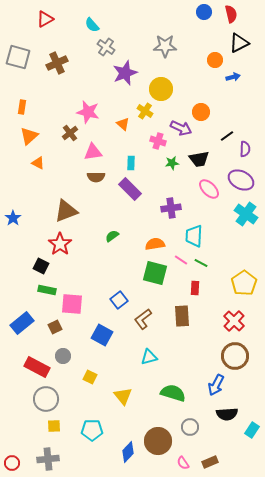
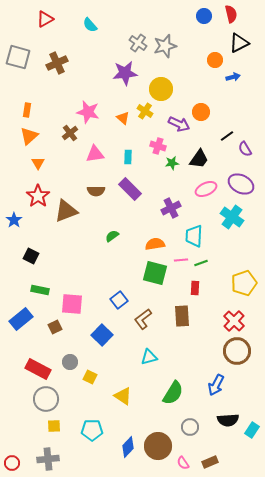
blue circle at (204, 12): moved 4 px down
cyan semicircle at (92, 25): moved 2 px left
gray star at (165, 46): rotated 15 degrees counterclockwise
gray cross at (106, 47): moved 32 px right, 4 px up
purple star at (125, 73): rotated 15 degrees clockwise
orange rectangle at (22, 107): moved 5 px right, 3 px down
orange triangle at (123, 124): moved 6 px up
purple arrow at (181, 128): moved 2 px left, 4 px up
pink cross at (158, 141): moved 5 px down
purple semicircle at (245, 149): rotated 147 degrees clockwise
pink triangle at (93, 152): moved 2 px right, 2 px down
black trapezoid at (199, 159): rotated 45 degrees counterclockwise
orange triangle at (38, 163): rotated 32 degrees clockwise
cyan rectangle at (131, 163): moved 3 px left, 6 px up
brown semicircle at (96, 177): moved 14 px down
purple ellipse at (241, 180): moved 4 px down
pink ellipse at (209, 189): moved 3 px left; rotated 70 degrees counterclockwise
purple cross at (171, 208): rotated 18 degrees counterclockwise
cyan cross at (246, 214): moved 14 px left, 3 px down
blue star at (13, 218): moved 1 px right, 2 px down
red star at (60, 244): moved 22 px left, 48 px up
pink line at (181, 260): rotated 40 degrees counterclockwise
green line at (201, 263): rotated 48 degrees counterclockwise
black square at (41, 266): moved 10 px left, 10 px up
yellow pentagon at (244, 283): rotated 15 degrees clockwise
green rectangle at (47, 290): moved 7 px left
blue rectangle at (22, 323): moved 1 px left, 4 px up
blue square at (102, 335): rotated 15 degrees clockwise
gray circle at (63, 356): moved 7 px right, 6 px down
brown circle at (235, 356): moved 2 px right, 5 px up
red rectangle at (37, 367): moved 1 px right, 2 px down
green semicircle at (173, 393): rotated 105 degrees clockwise
yellow triangle at (123, 396): rotated 18 degrees counterclockwise
black semicircle at (227, 414): moved 1 px right, 6 px down
brown circle at (158, 441): moved 5 px down
blue diamond at (128, 452): moved 5 px up
